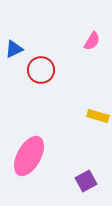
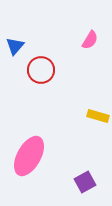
pink semicircle: moved 2 px left, 1 px up
blue triangle: moved 1 px right, 3 px up; rotated 24 degrees counterclockwise
purple square: moved 1 px left, 1 px down
